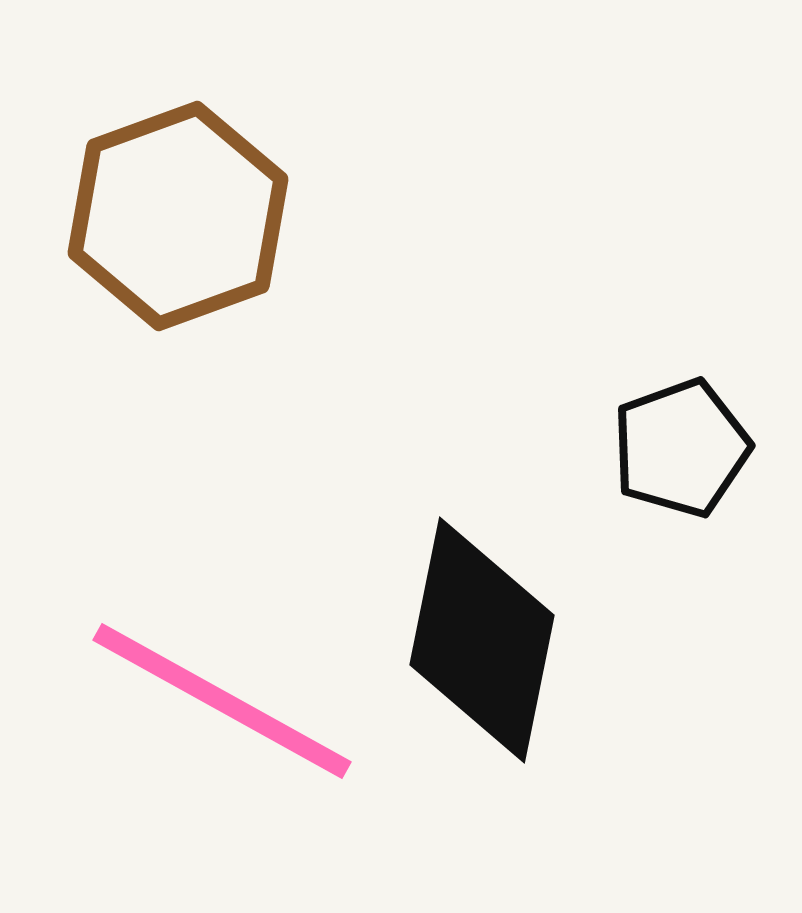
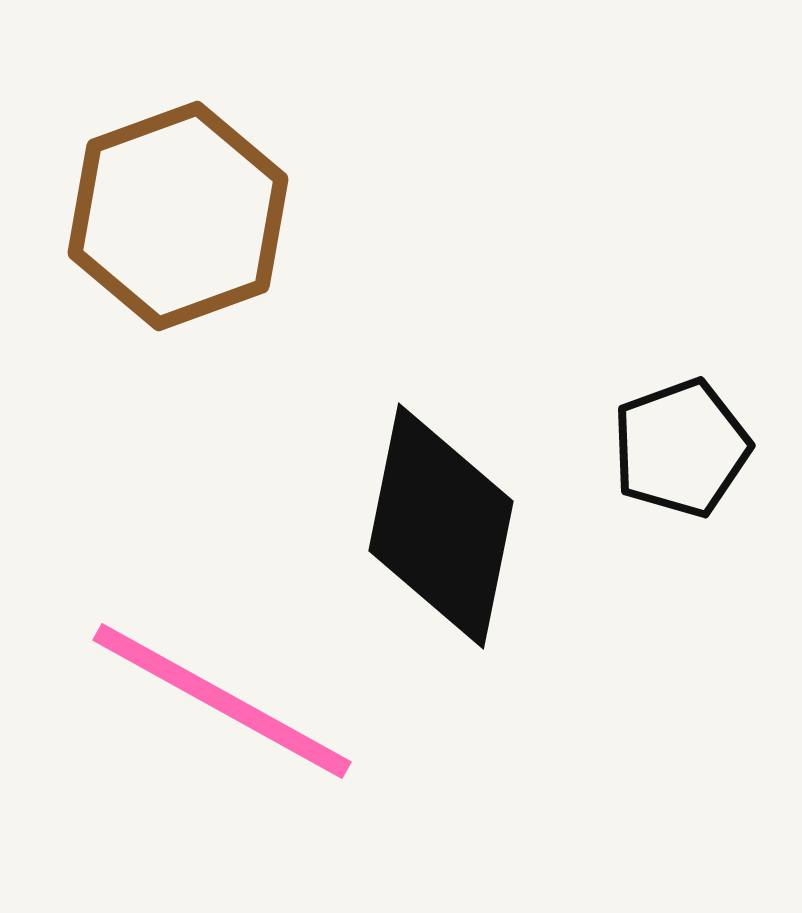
black diamond: moved 41 px left, 114 px up
